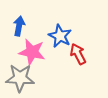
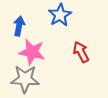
blue star: moved 21 px up; rotated 15 degrees clockwise
red arrow: moved 3 px right, 2 px up
gray star: moved 5 px right, 1 px down
